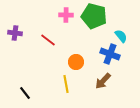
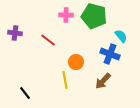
yellow line: moved 1 px left, 4 px up
